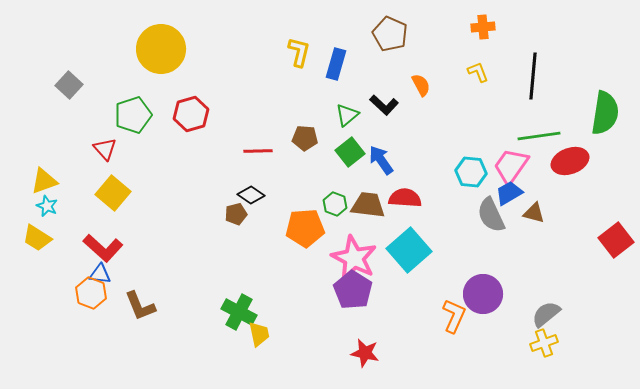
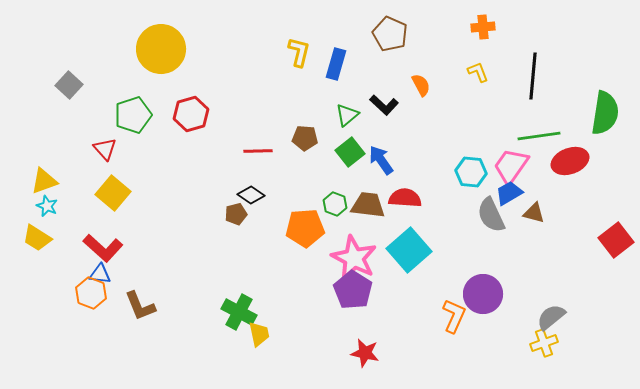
gray semicircle at (546, 314): moved 5 px right, 3 px down
